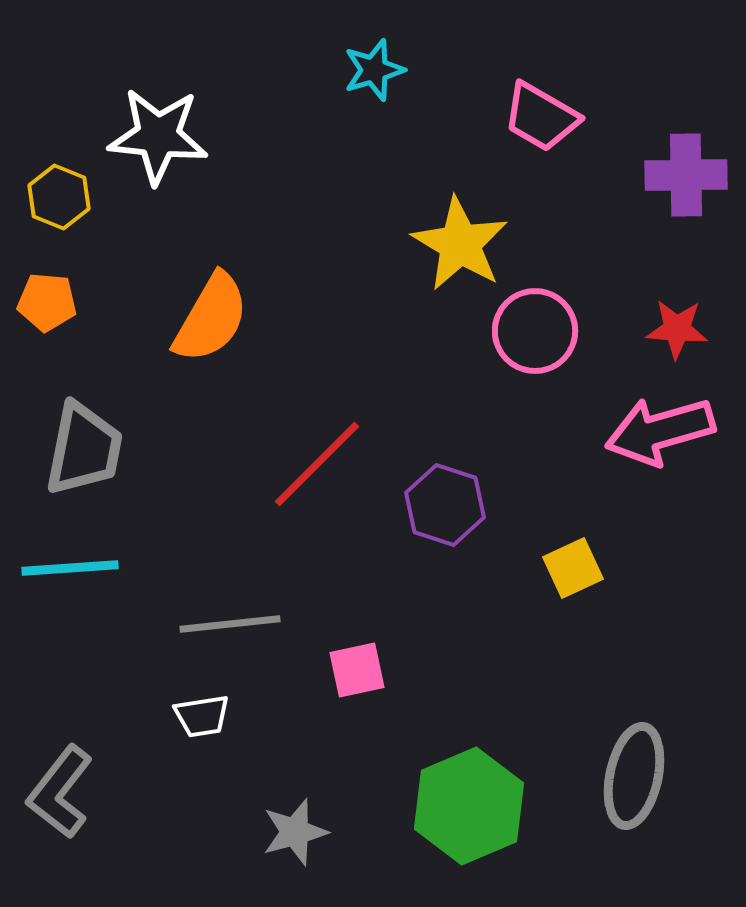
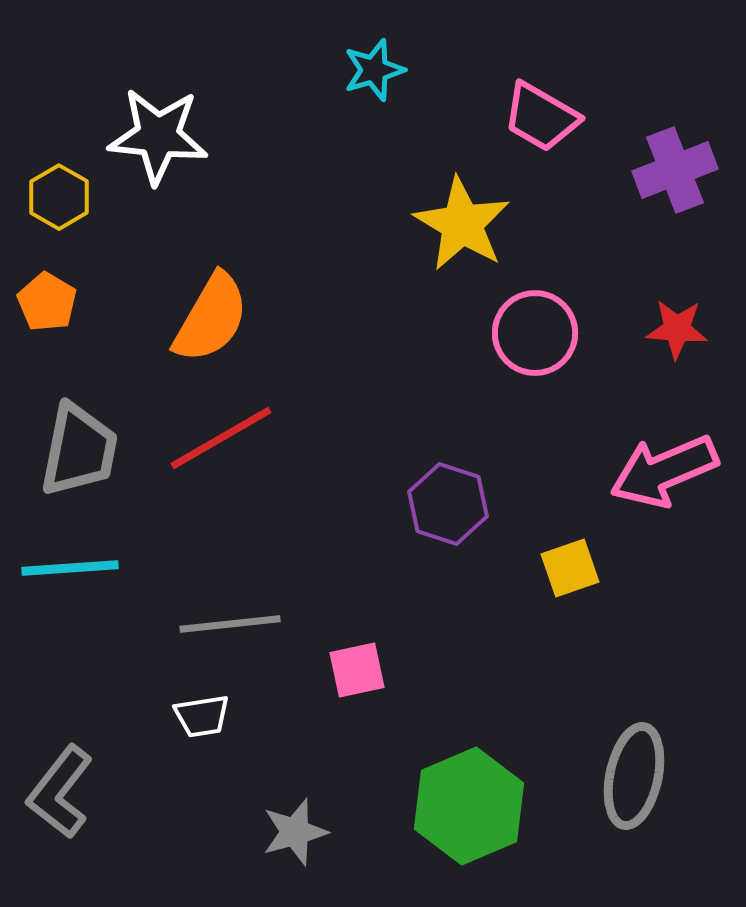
purple cross: moved 11 px left, 5 px up; rotated 20 degrees counterclockwise
yellow hexagon: rotated 8 degrees clockwise
yellow star: moved 2 px right, 20 px up
orange pentagon: rotated 26 degrees clockwise
pink circle: moved 2 px down
pink arrow: moved 4 px right, 40 px down; rotated 7 degrees counterclockwise
gray trapezoid: moved 5 px left, 1 px down
red line: moved 96 px left, 26 px up; rotated 15 degrees clockwise
purple hexagon: moved 3 px right, 1 px up
yellow square: moved 3 px left; rotated 6 degrees clockwise
